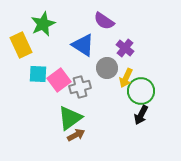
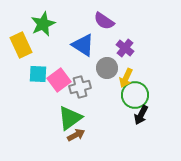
green circle: moved 6 px left, 4 px down
